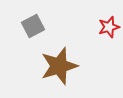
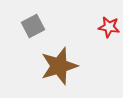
red star: rotated 25 degrees clockwise
